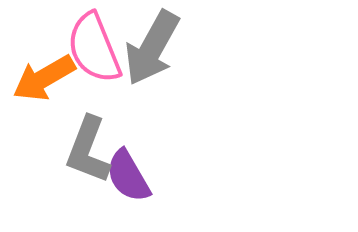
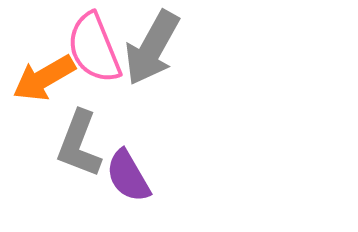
gray L-shape: moved 9 px left, 6 px up
